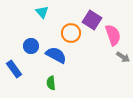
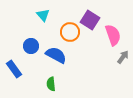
cyan triangle: moved 1 px right, 3 px down
purple square: moved 2 px left
orange circle: moved 1 px left, 1 px up
gray arrow: rotated 88 degrees counterclockwise
green semicircle: moved 1 px down
